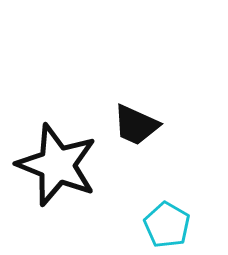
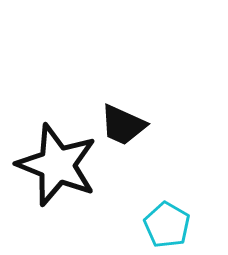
black trapezoid: moved 13 px left
